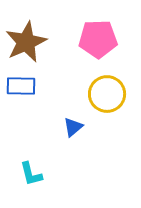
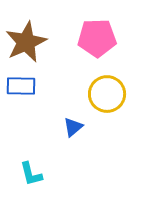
pink pentagon: moved 1 px left, 1 px up
